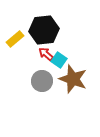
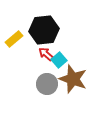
yellow rectangle: moved 1 px left
cyan square: rotated 14 degrees clockwise
gray circle: moved 5 px right, 3 px down
